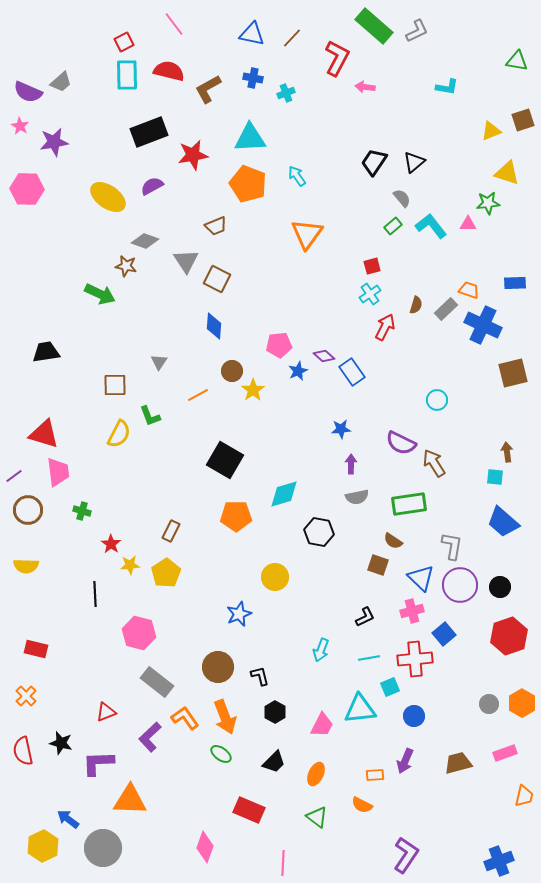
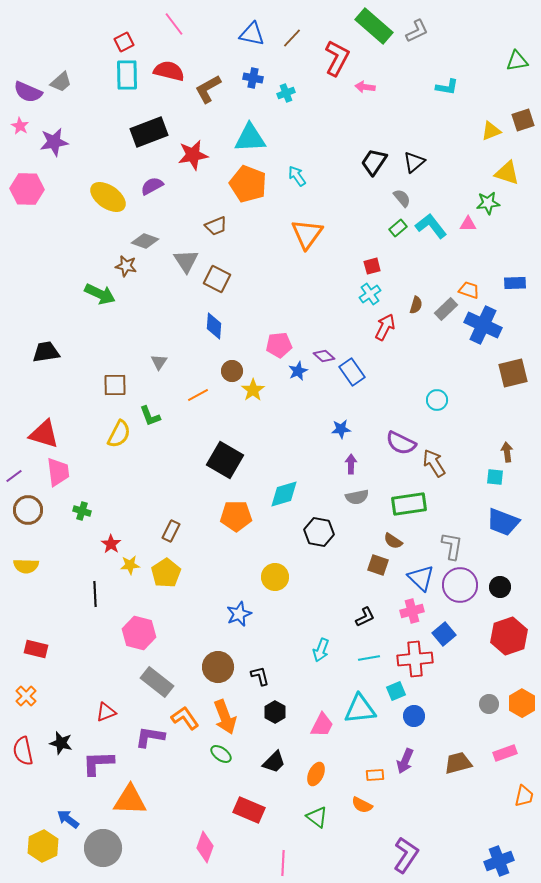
green triangle at (517, 61): rotated 20 degrees counterclockwise
green rectangle at (393, 226): moved 5 px right, 2 px down
blue trapezoid at (503, 522): rotated 20 degrees counterclockwise
cyan square at (390, 687): moved 6 px right, 4 px down
purple L-shape at (150, 737): rotated 52 degrees clockwise
